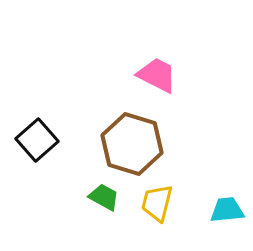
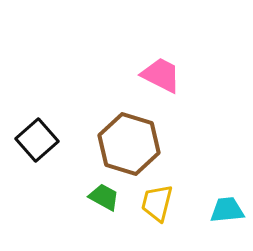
pink trapezoid: moved 4 px right
brown hexagon: moved 3 px left
